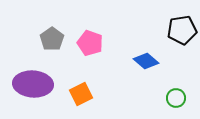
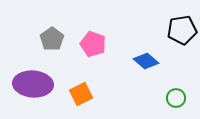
pink pentagon: moved 3 px right, 1 px down
